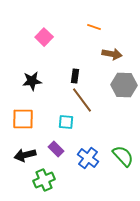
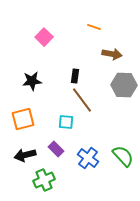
orange square: rotated 15 degrees counterclockwise
